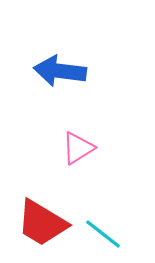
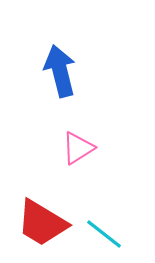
blue arrow: rotated 69 degrees clockwise
cyan line: moved 1 px right
